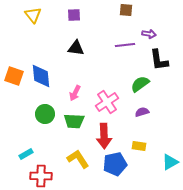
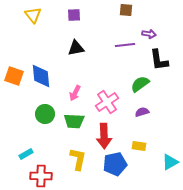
black triangle: rotated 18 degrees counterclockwise
yellow L-shape: rotated 45 degrees clockwise
